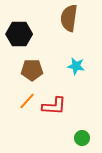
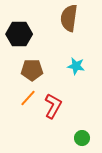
orange line: moved 1 px right, 3 px up
red L-shape: moved 1 px left; rotated 65 degrees counterclockwise
